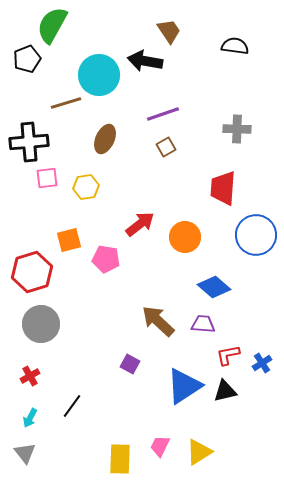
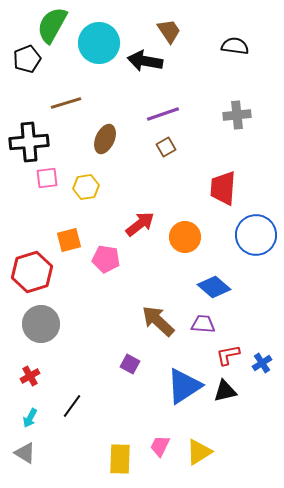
cyan circle: moved 32 px up
gray cross: moved 14 px up; rotated 8 degrees counterclockwise
gray triangle: rotated 20 degrees counterclockwise
